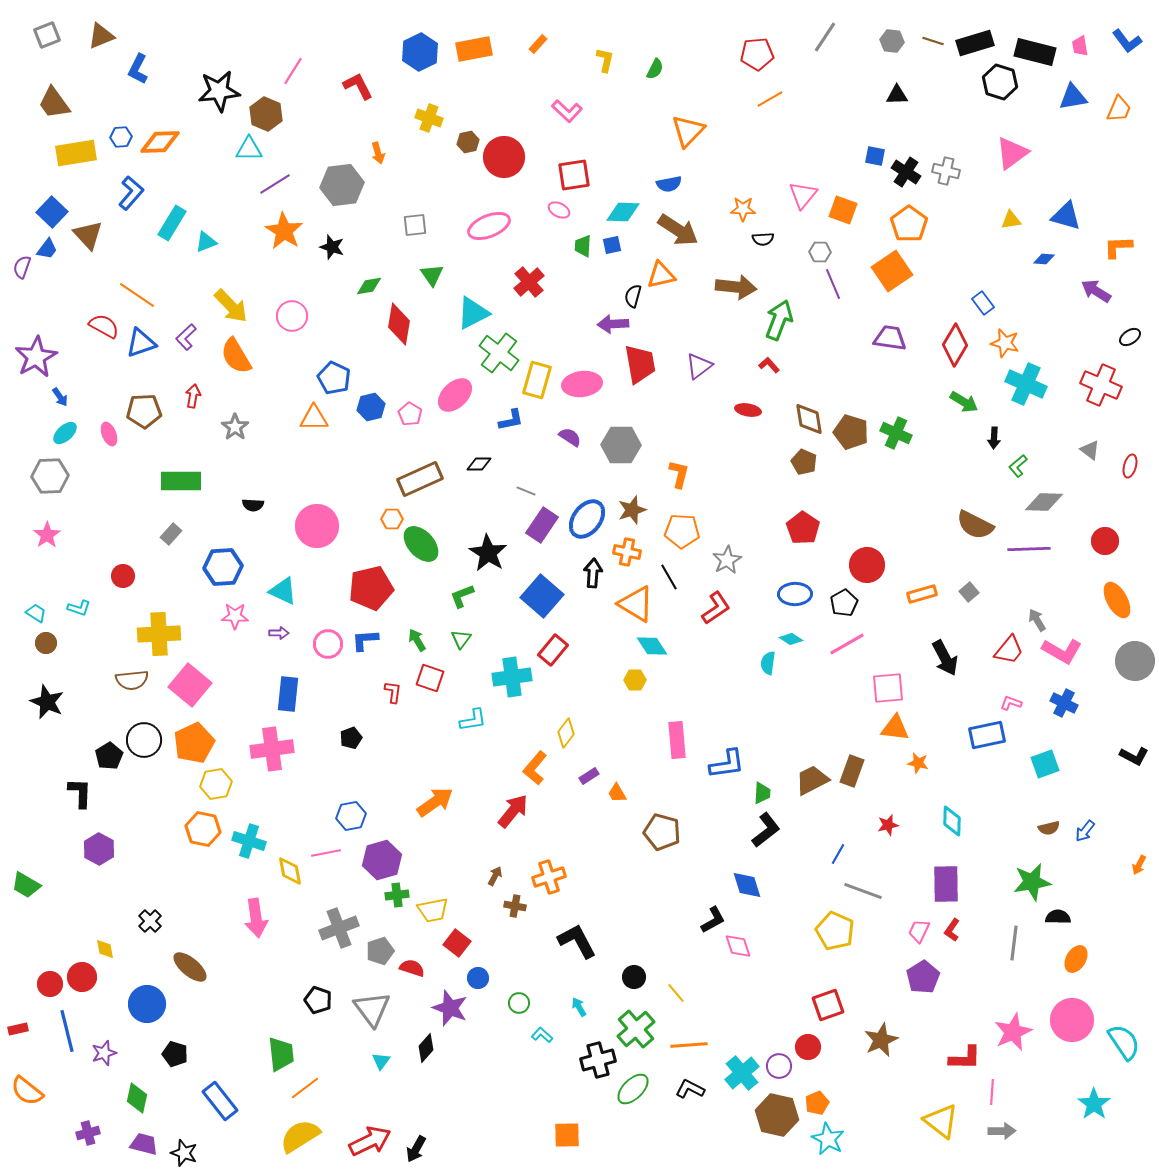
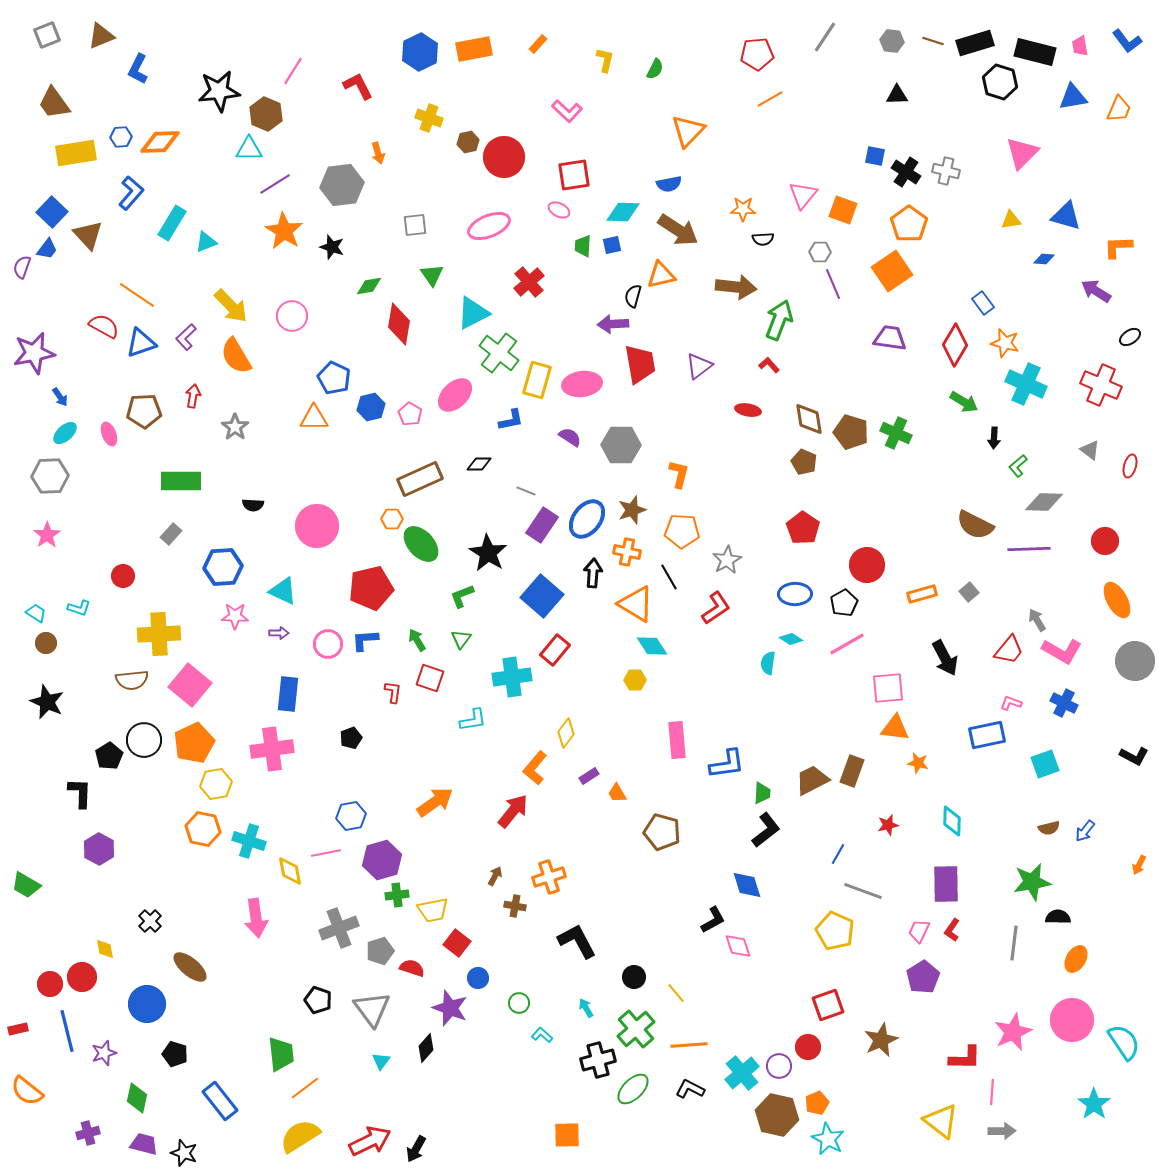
pink triangle at (1012, 153): moved 10 px right; rotated 9 degrees counterclockwise
purple star at (36, 357): moved 2 px left, 4 px up; rotated 18 degrees clockwise
red rectangle at (553, 650): moved 2 px right
cyan arrow at (579, 1007): moved 7 px right, 1 px down
